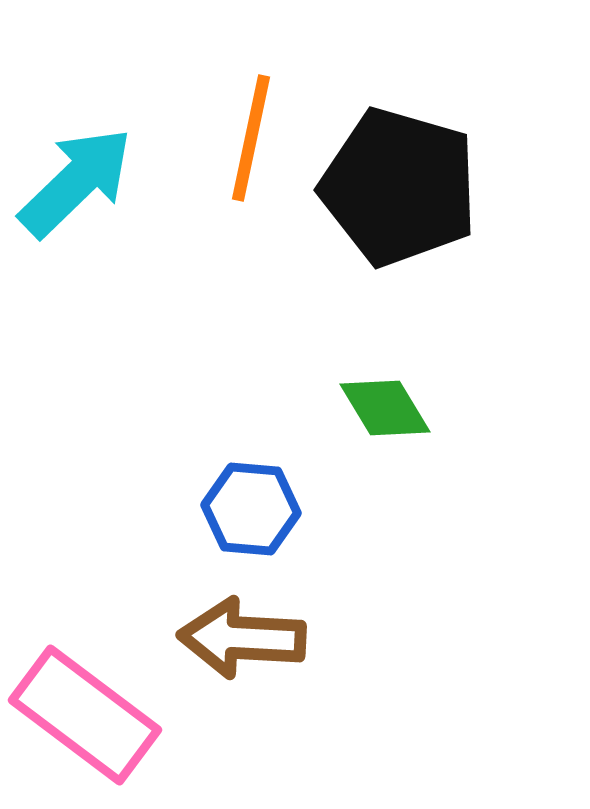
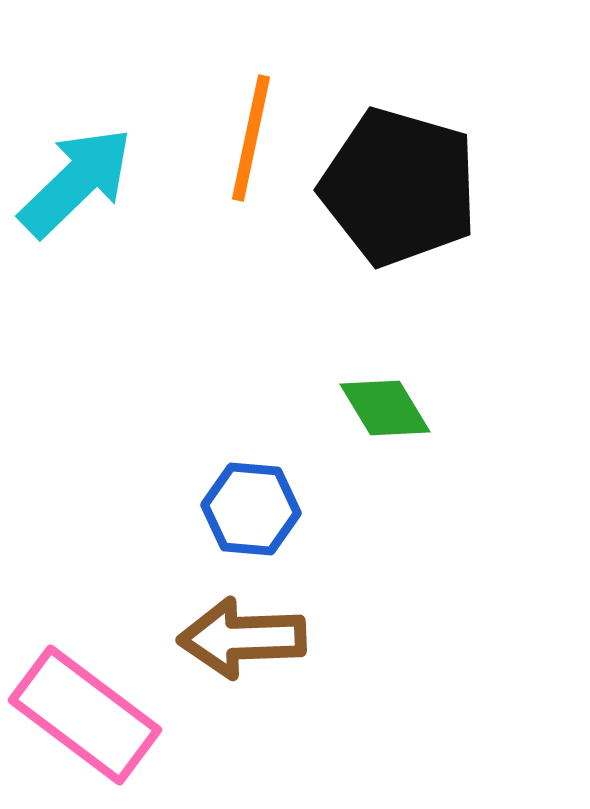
brown arrow: rotated 5 degrees counterclockwise
